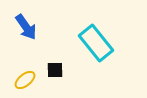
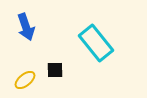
blue arrow: rotated 16 degrees clockwise
